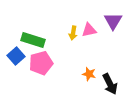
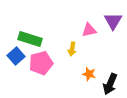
yellow arrow: moved 1 px left, 16 px down
green rectangle: moved 3 px left, 1 px up
black arrow: rotated 50 degrees clockwise
